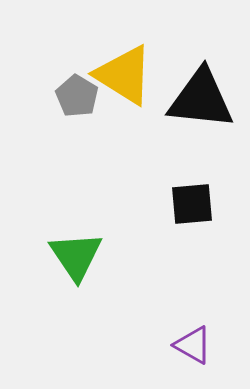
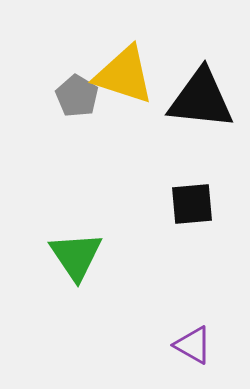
yellow triangle: rotated 14 degrees counterclockwise
